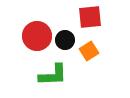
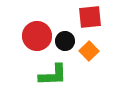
black circle: moved 1 px down
orange square: rotated 12 degrees counterclockwise
